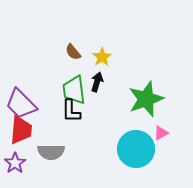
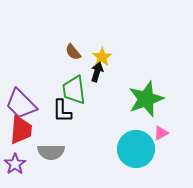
black arrow: moved 10 px up
black L-shape: moved 9 px left
purple star: moved 1 px down
